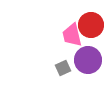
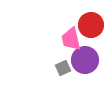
pink trapezoid: moved 1 px left, 4 px down
purple circle: moved 3 px left
